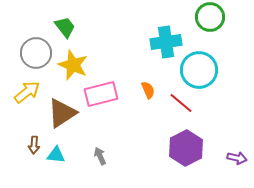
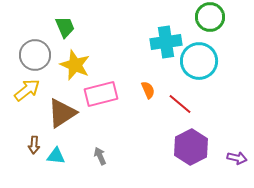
green trapezoid: rotated 15 degrees clockwise
gray circle: moved 1 px left, 2 px down
yellow star: moved 2 px right
cyan circle: moved 9 px up
yellow arrow: moved 2 px up
red line: moved 1 px left, 1 px down
purple hexagon: moved 5 px right, 1 px up
cyan triangle: moved 1 px down
